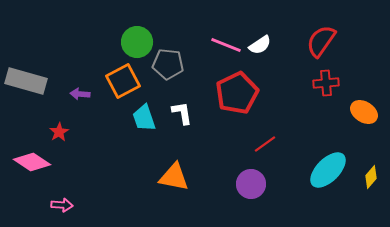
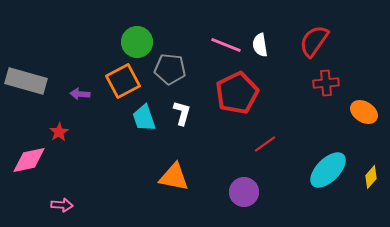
red semicircle: moved 7 px left
white semicircle: rotated 115 degrees clockwise
gray pentagon: moved 2 px right, 5 px down
white L-shape: rotated 25 degrees clockwise
pink diamond: moved 3 px left, 2 px up; rotated 45 degrees counterclockwise
purple circle: moved 7 px left, 8 px down
